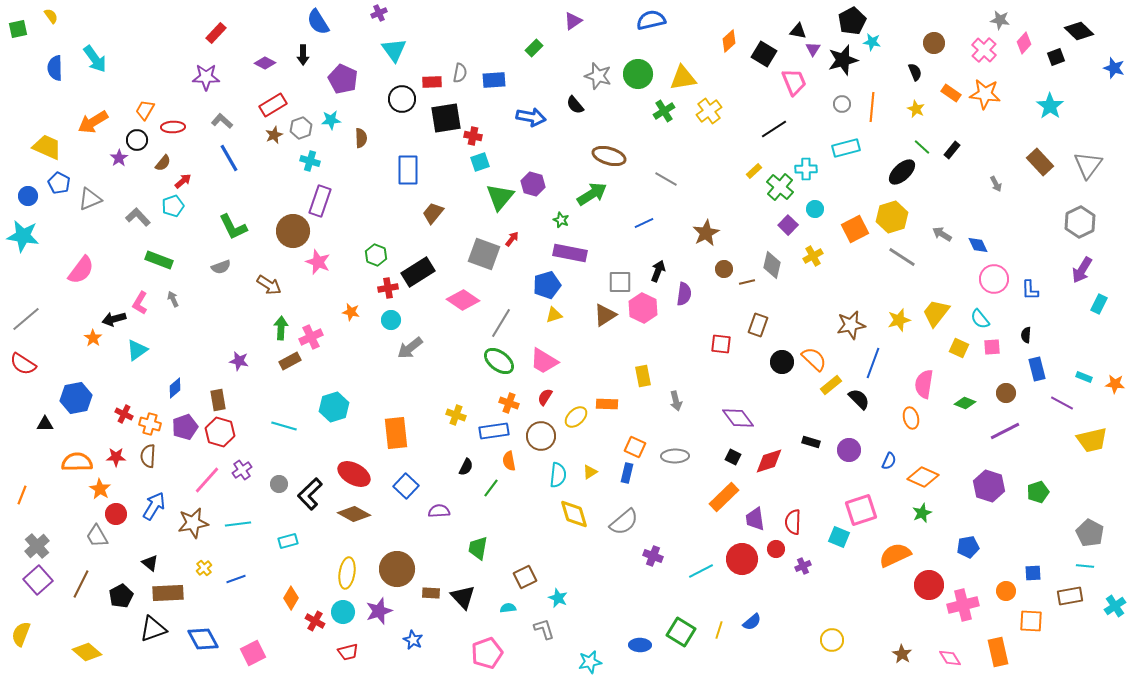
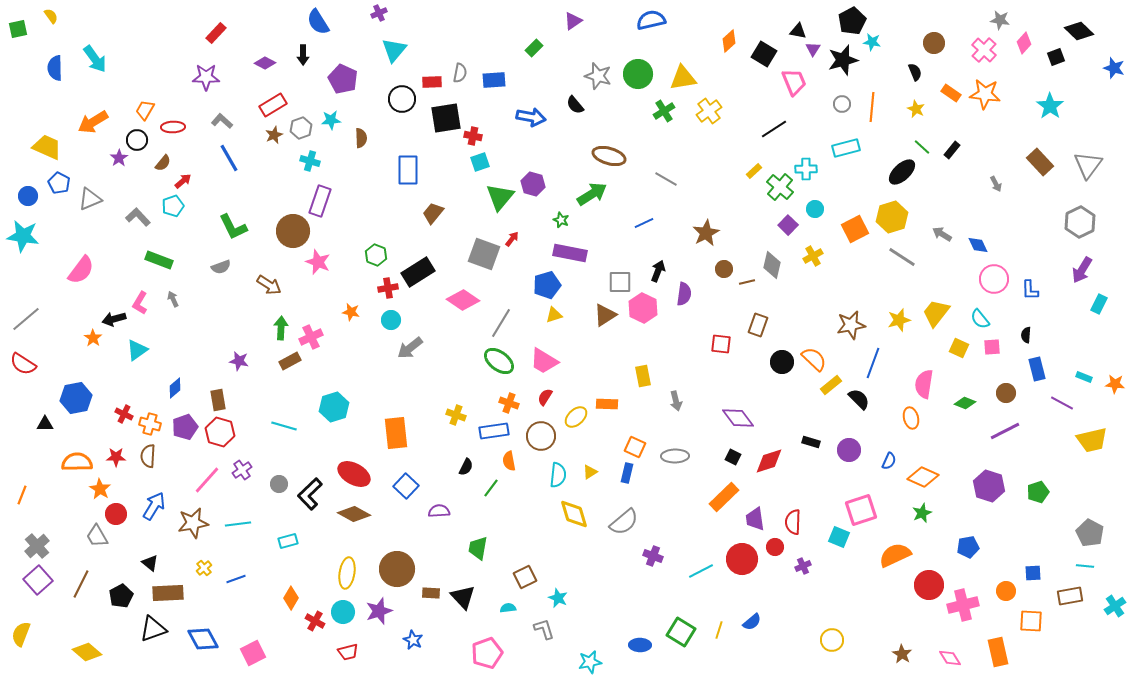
cyan triangle at (394, 50): rotated 16 degrees clockwise
red circle at (776, 549): moved 1 px left, 2 px up
